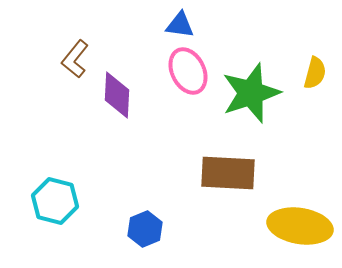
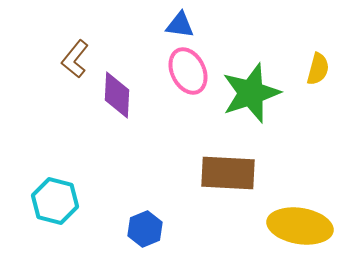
yellow semicircle: moved 3 px right, 4 px up
